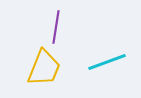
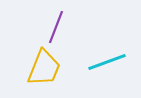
purple line: rotated 12 degrees clockwise
